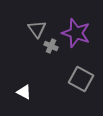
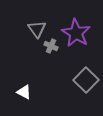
purple star: rotated 12 degrees clockwise
gray square: moved 5 px right, 1 px down; rotated 15 degrees clockwise
